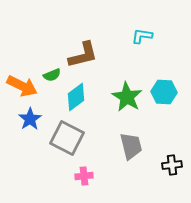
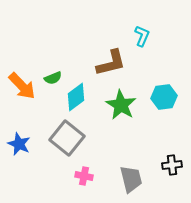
cyan L-shape: rotated 105 degrees clockwise
brown L-shape: moved 28 px right, 8 px down
green semicircle: moved 1 px right, 3 px down
orange arrow: rotated 20 degrees clockwise
cyan hexagon: moved 5 px down; rotated 10 degrees counterclockwise
green star: moved 6 px left, 8 px down
blue star: moved 11 px left, 25 px down; rotated 15 degrees counterclockwise
gray square: rotated 12 degrees clockwise
gray trapezoid: moved 33 px down
pink cross: rotated 18 degrees clockwise
